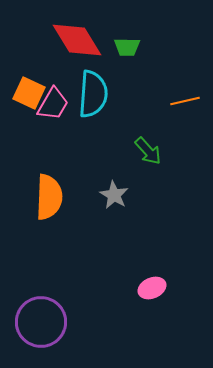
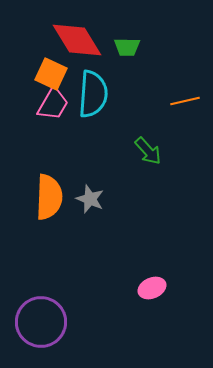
orange square: moved 22 px right, 19 px up
gray star: moved 24 px left, 4 px down; rotated 8 degrees counterclockwise
